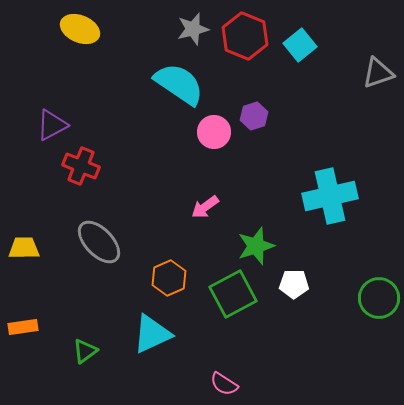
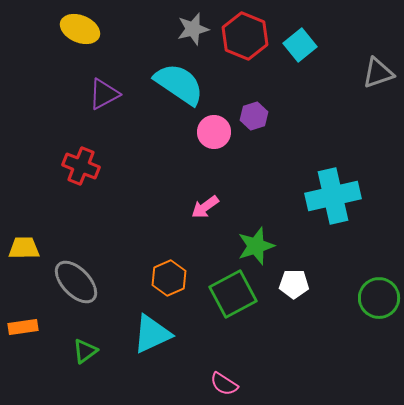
purple triangle: moved 52 px right, 31 px up
cyan cross: moved 3 px right
gray ellipse: moved 23 px left, 40 px down
